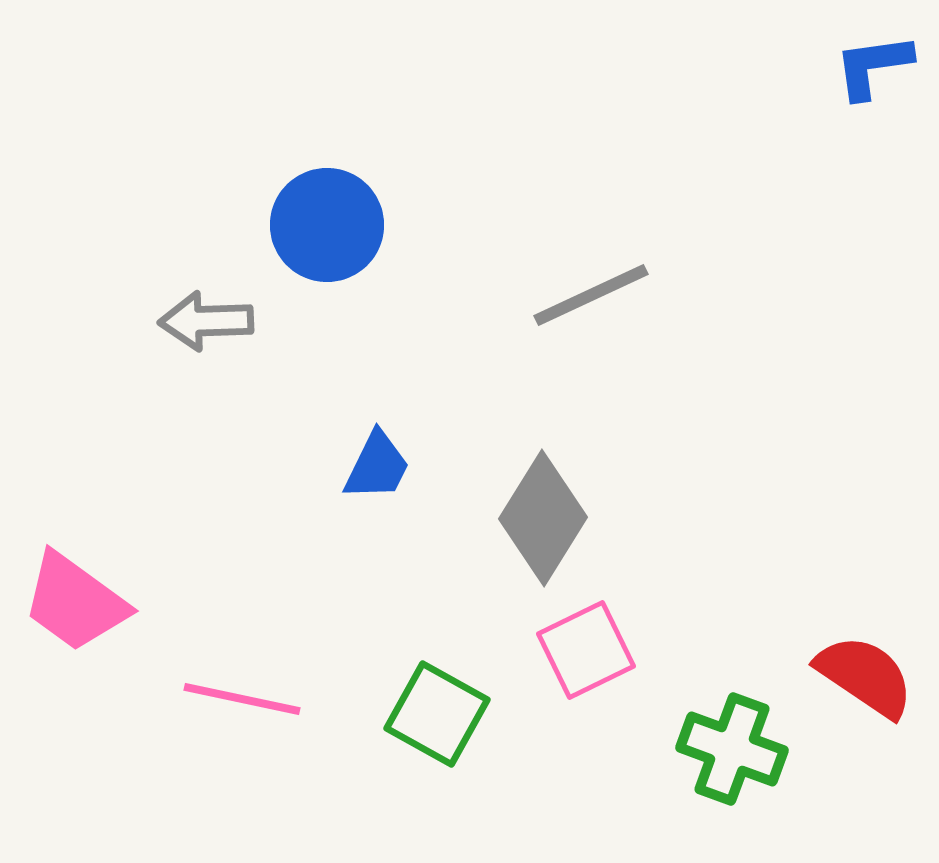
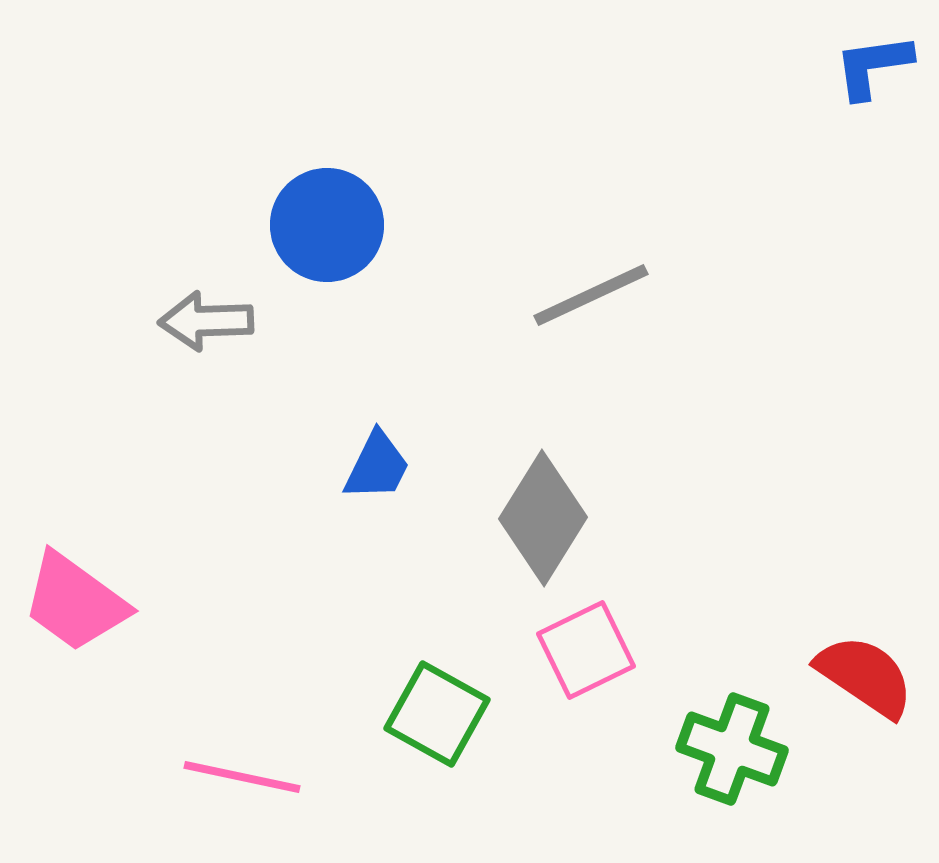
pink line: moved 78 px down
